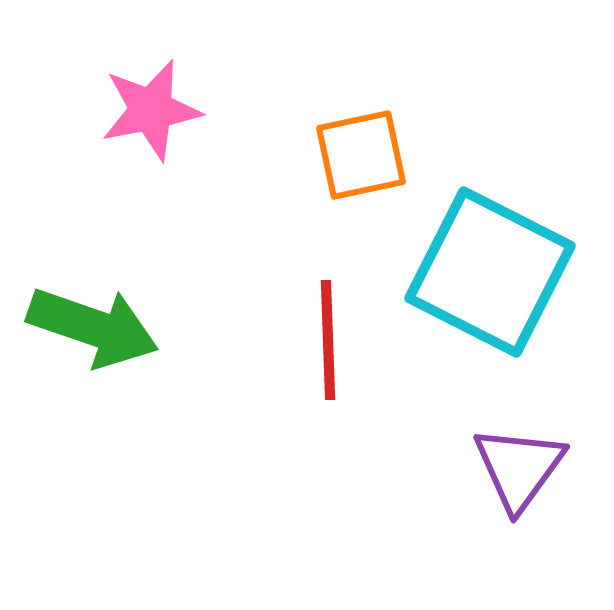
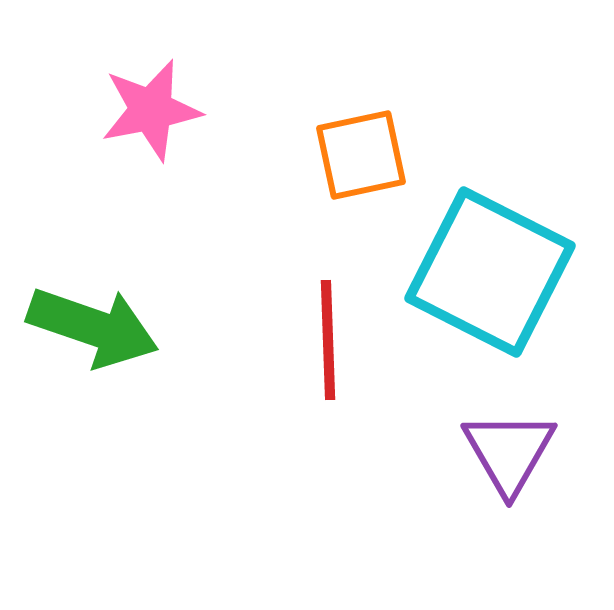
purple triangle: moved 10 px left, 16 px up; rotated 6 degrees counterclockwise
